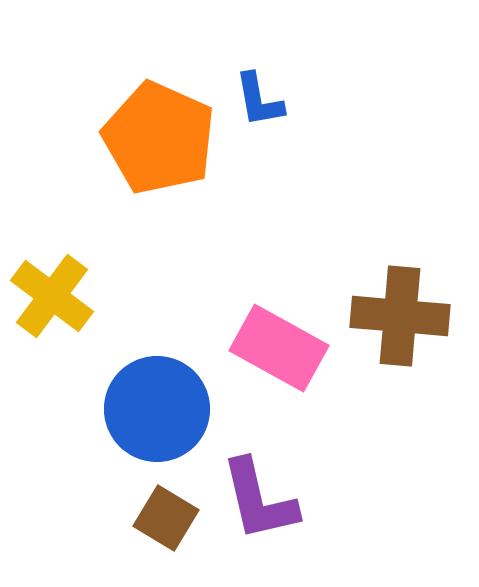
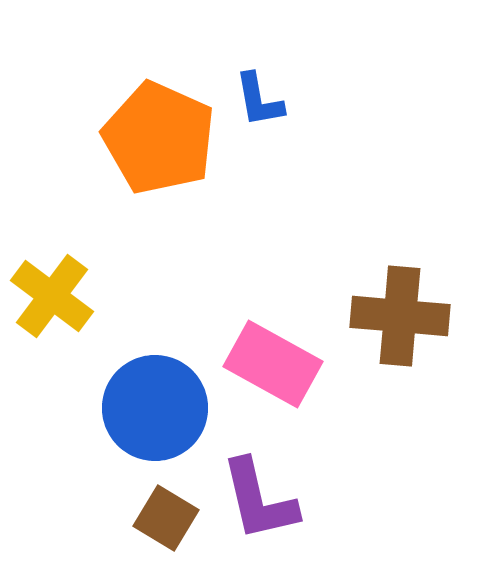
pink rectangle: moved 6 px left, 16 px down
blue circle: moved 2 px left, 1 px up
